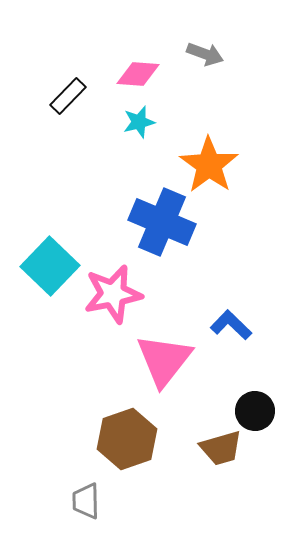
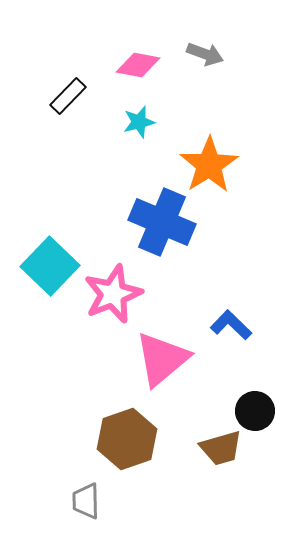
pink diamond: moved 9 px up; rotated 6 degrees clockwise
orange star: rotated 4 degrees clockwise
pink star: rotated 10 degrees counterclockwise
pink triangle: moved 2 px left, 1 px up; rotated 12 degrees clockwise
